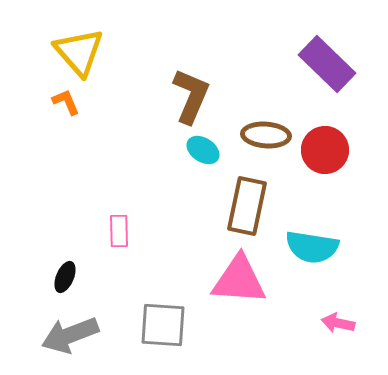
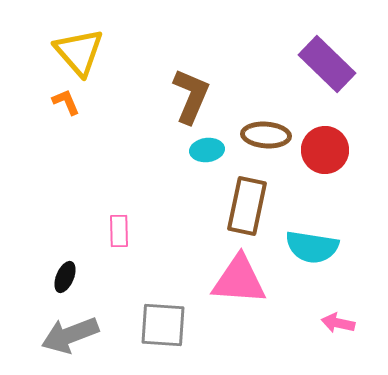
cyan ellipse: moved 4 px right; rotated 40 degrees counterclockwise
